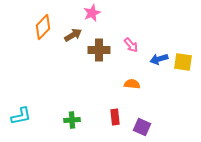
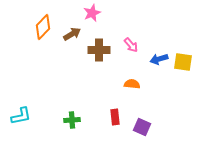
brown arrow: moved 1 px left, 1 px up
